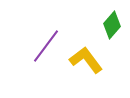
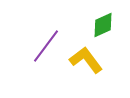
green diamond: moved 9 px left; rotated 24 degrees clockwise
